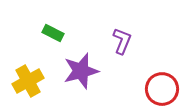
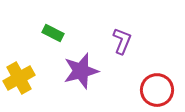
yellow cross: moved 9 px left, 3 px up
red circle: moved 5 px left, 1 px down
